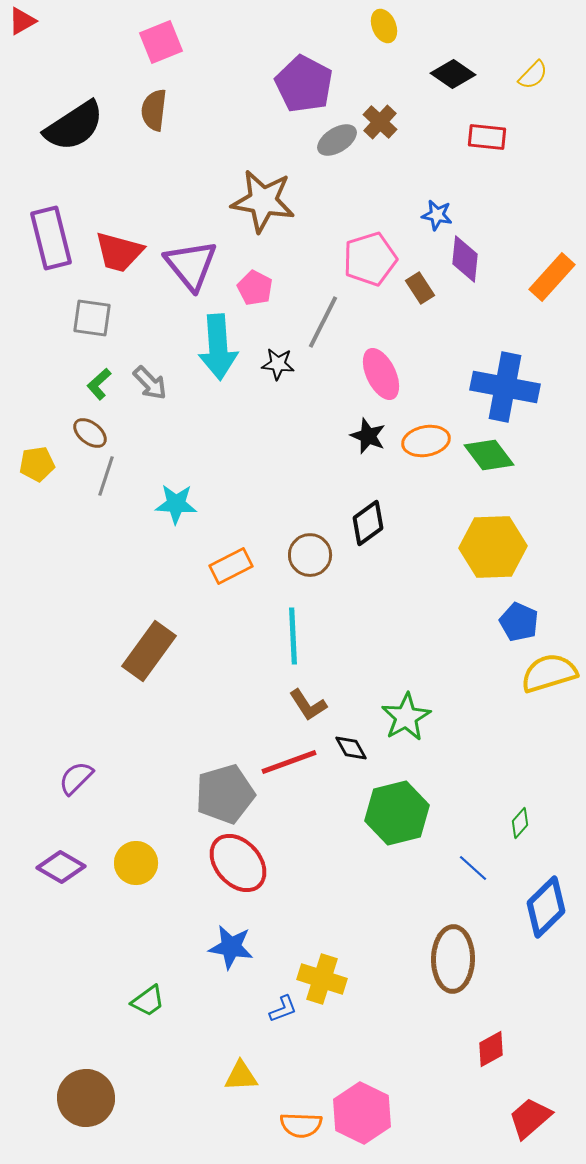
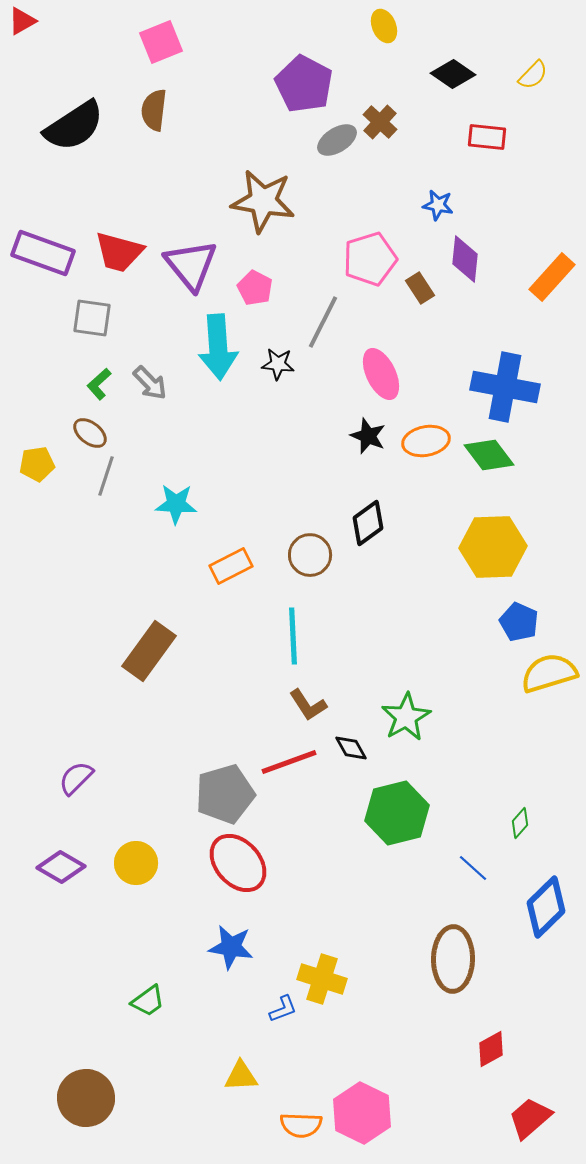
blue star at (437, 215): moved 1 px right, 10 px up
purple rectangle at (51, 238): moved 8 px left, 15 px down; rotated 56 degrees counterclockwise
